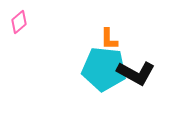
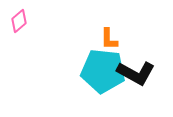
pink diamond: moved 1 px up
cyan pentagon: moved 1 px left, 2 px down
